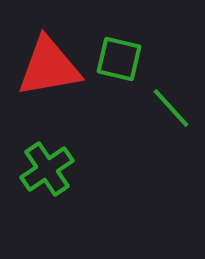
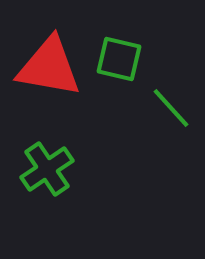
red triangle: rotated 20 degrees clockwise
